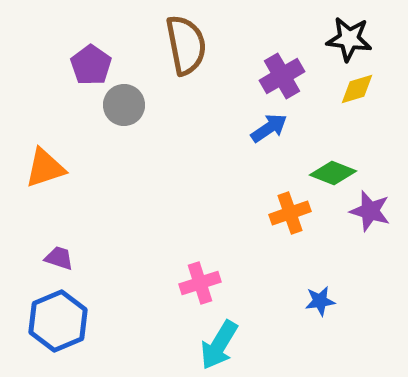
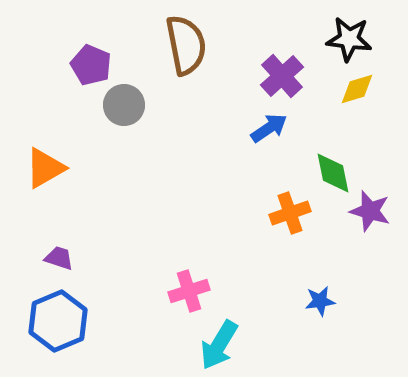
purple pentagon: rotated 12 degrees counterclockwise
purple cross: rotated 12 degrees counterclockwise
orange triangle: rotated 12 degrees counterclockwise
green diamond: rotated 57 degrees clockwise
pink cross: moved 11 px left, 8 px down
